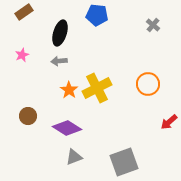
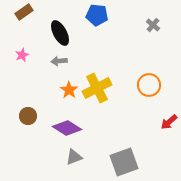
black ellipse: rotated 45 degrees counterclockwise
orange circle: moved 1 px right, 1 px down
